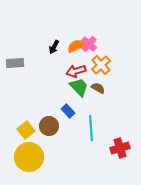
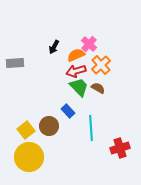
orange semicircle: moved 9 px down
